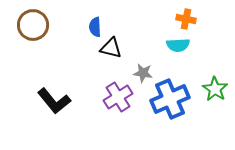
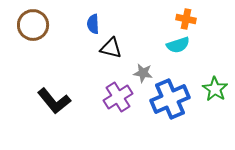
blue semicircle: moved 2 px left, 3 px up
cyan semicircle: rotated 15 degrees counterclockwise
